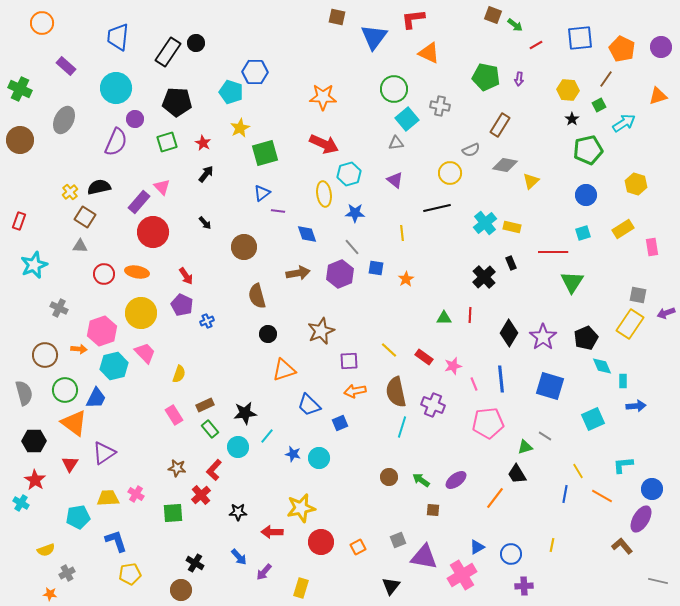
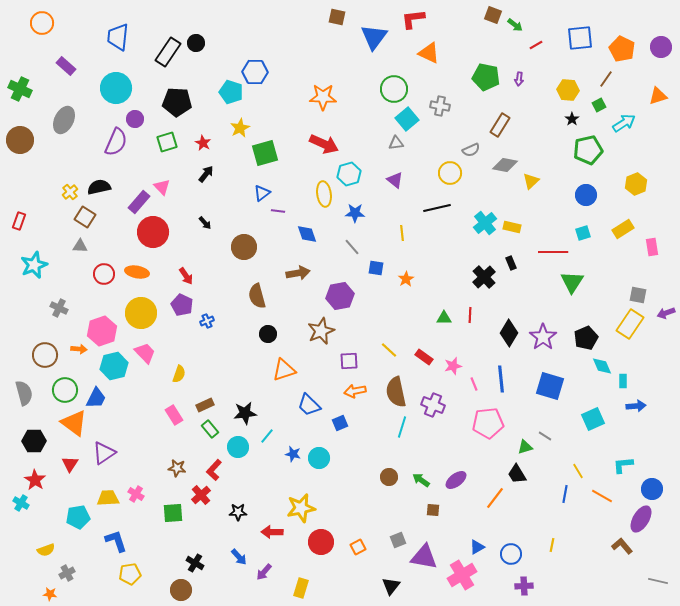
yellow hexagon at (636, 184): rotated 20 degrees clockwise
purple hexagon at (340, 274): moved 22 px down; rotated 12 degrees clockwise
